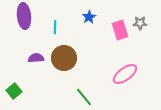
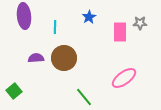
pink rectangle: moved 2 px down; rotated 18 degrees clockwise
pink ellipse: moved 1 px left, 4 px down
